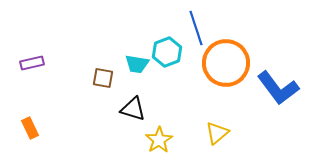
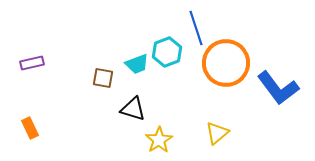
cyan trapezoid: rotated 30 degrees counterclockwise
